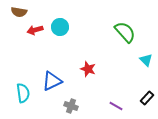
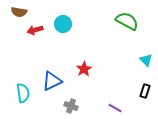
cyan circle: moved 3 px right, 3 px up
green semicircle: moved 2 px right, 11 px up; rotated 20 degrees counterclockwise
red star: moved 4 px left; rotated 21 degrees clockwise
black rectangle: moved 2 px left, 7 px up; rotated 24 degrees counterclockwise
purple line: moved 1 px left, 2 px down
